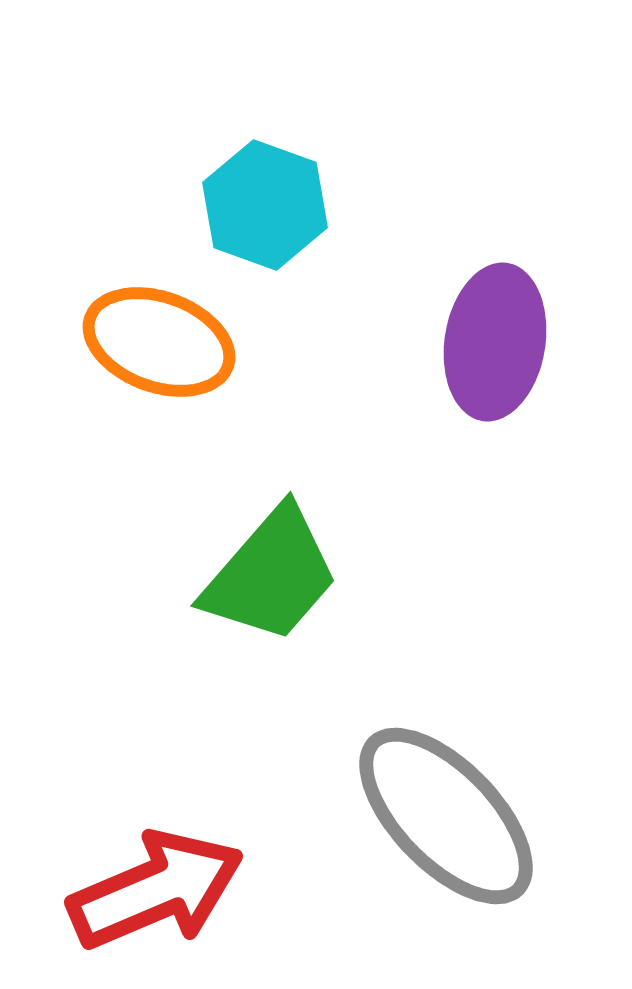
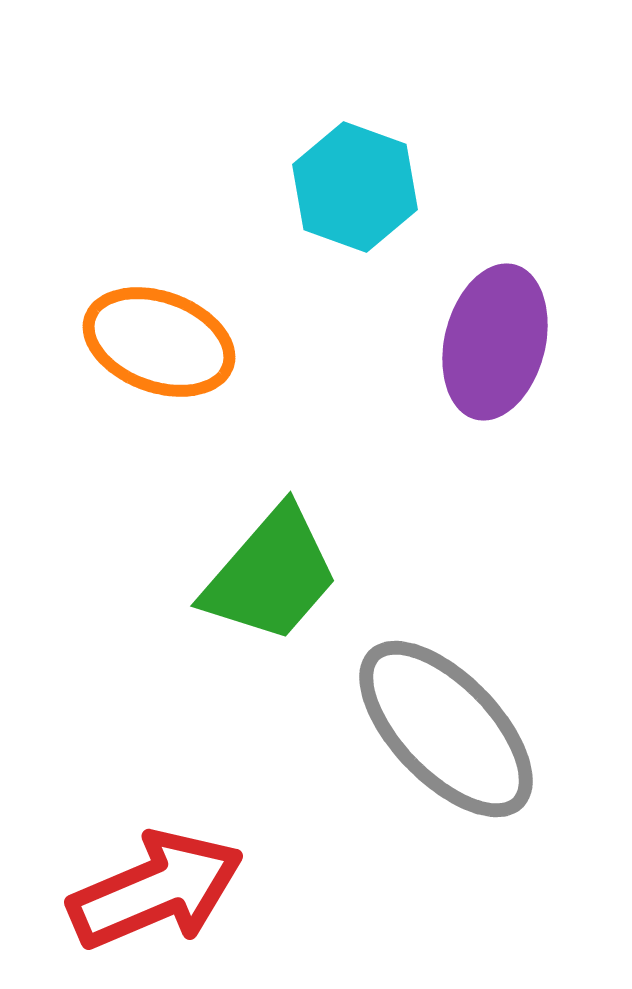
cyan hexagon: moved 90 px right, 18 px up
purple ellipse: rotated 5 degrees clockwise
gray ellipse: moved 87 px up
